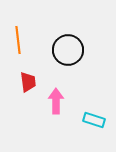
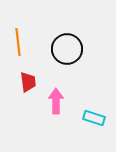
orange line: moved 2 px down
black circle: moved 1 px left, 1 px up
cyan rectangle: moved 2 px up
